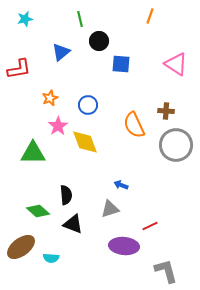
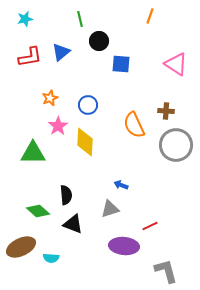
red L-shape: moved 11 px right, 12 px up
yellow diamond: rotated 24 degrees clockwise
brown ellipse: rotated 12 degrees clockwise
